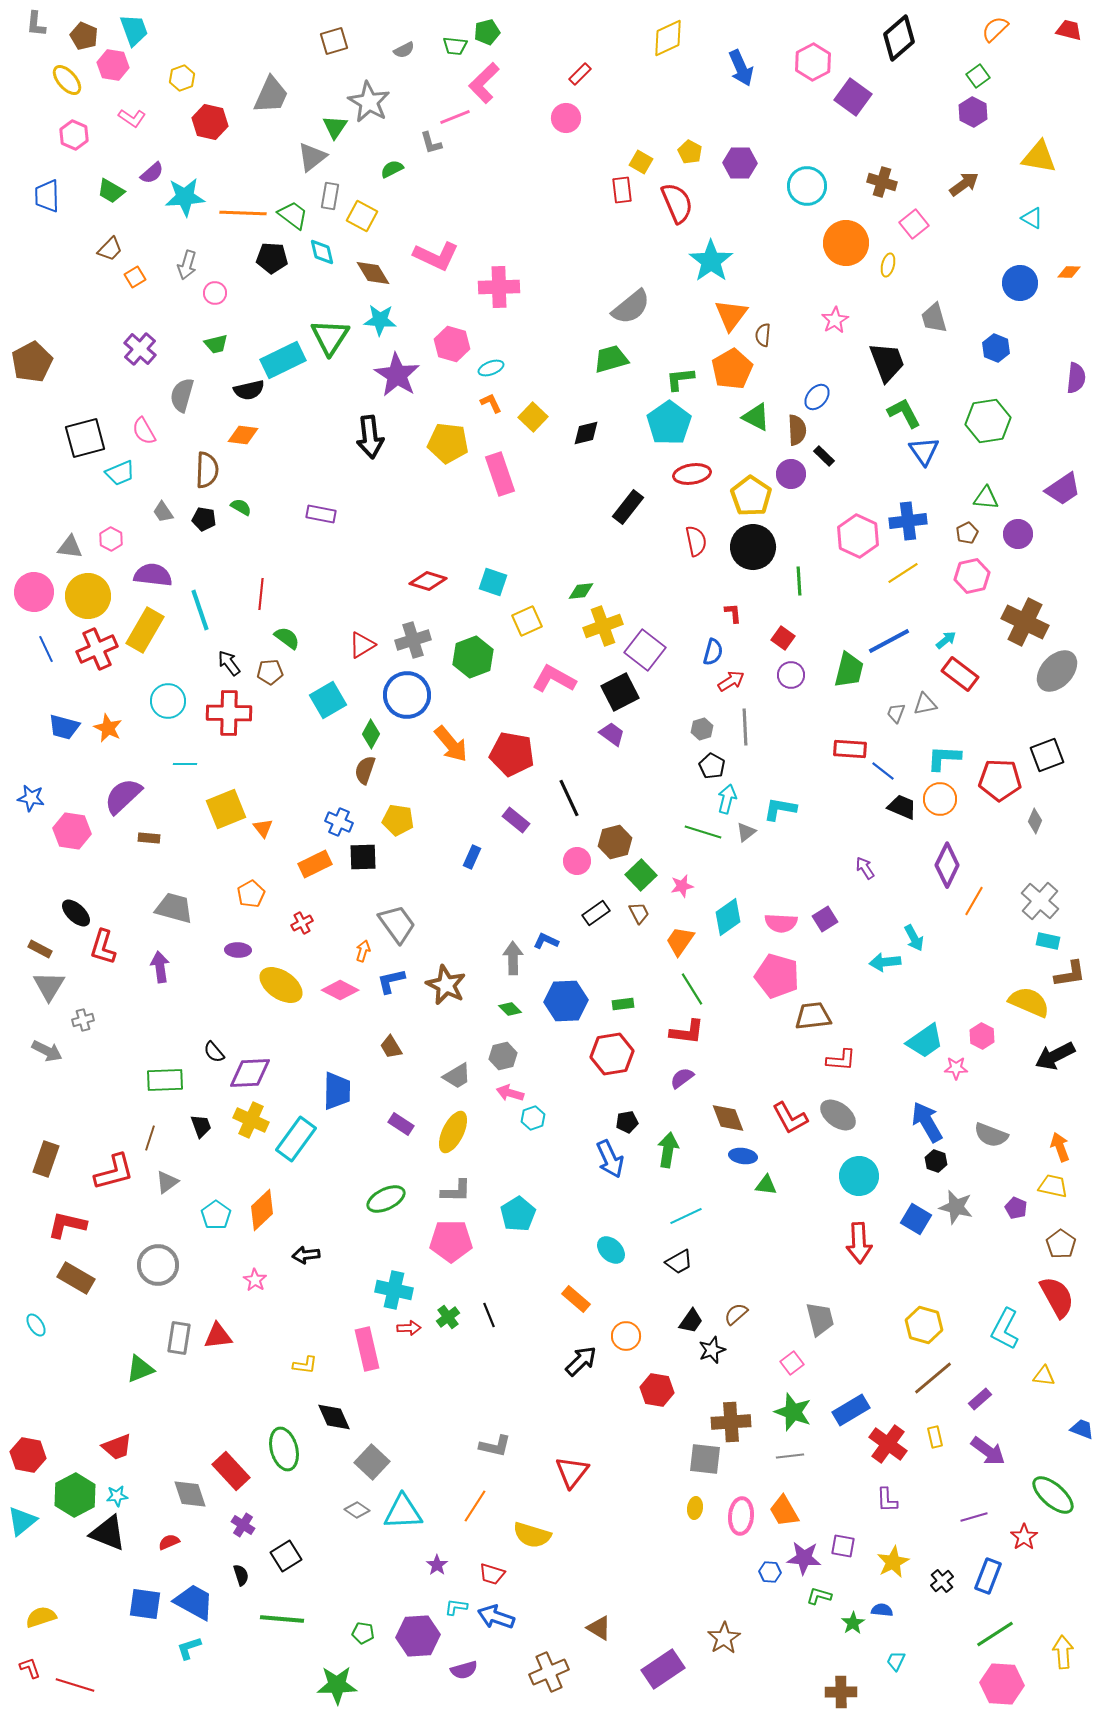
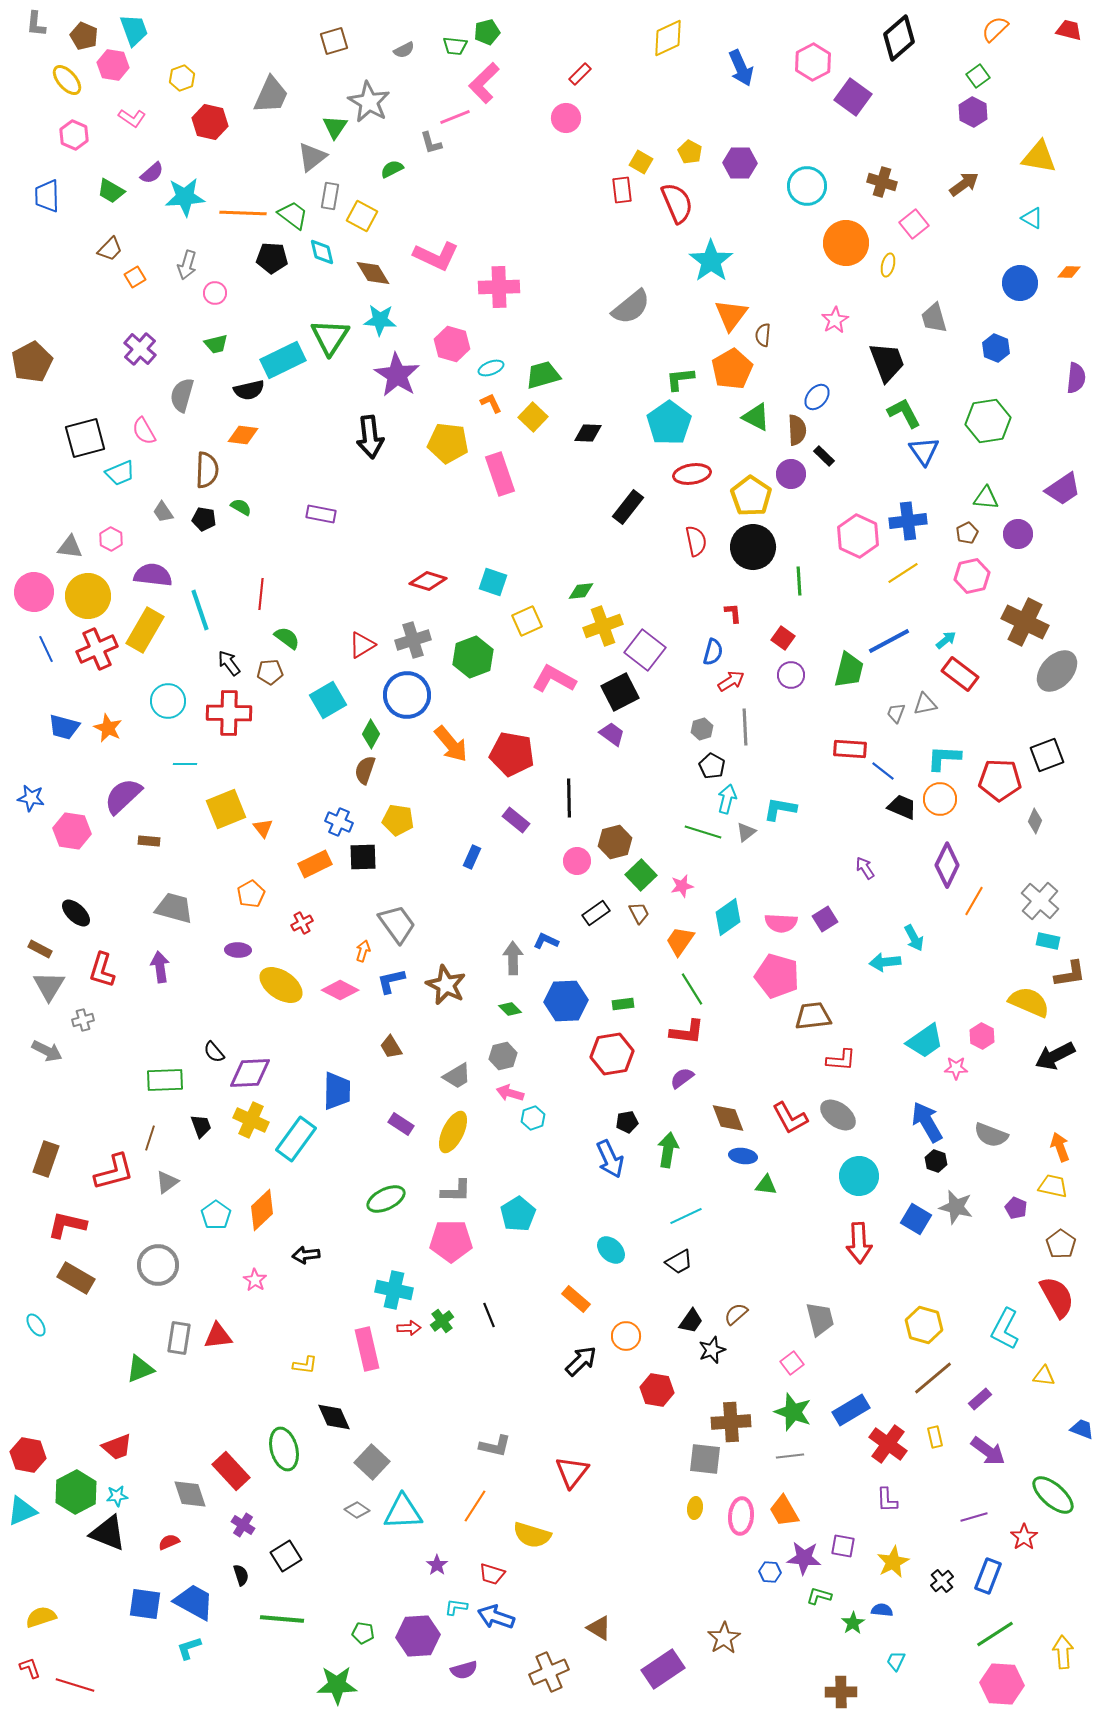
green trapezoid at (611, 359): moved 68 px left, 16 px down
black diamond at (586, 433): moved 2 px right; rotated 16 degrees clockwise
black line at (569, 798): rotated 24 degrees clockwise
brown rectangle at (149, 838): moved 3 px down
red L-shape at (103, 947): moved 1 px left, 23 px down
green cross at (448, 1317): moved 6 px left, 4 px down
green hexagon at (75, 1495): moved 1 px right, 3 px up
cyan triangle at (22, 1521): moved 10 px up; rotated 16 degrees clockwise
